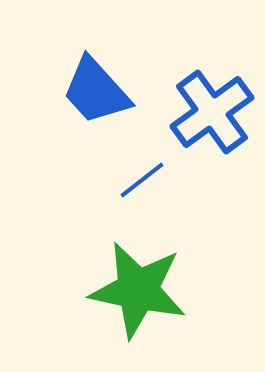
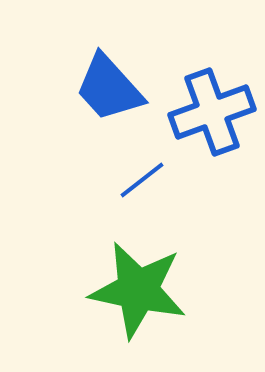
blue trapezoid: moved 13 px right, 3 px up
blue cross: rotated 16 degrees clockwise
